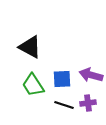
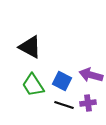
blue square: moved 2 px down; rotated 30 degrees clockwise
